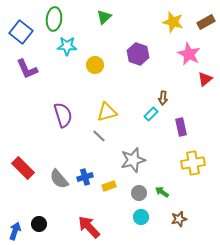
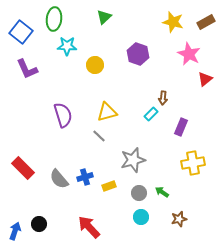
purple rectangle: rotated 36 degrees clockwise
